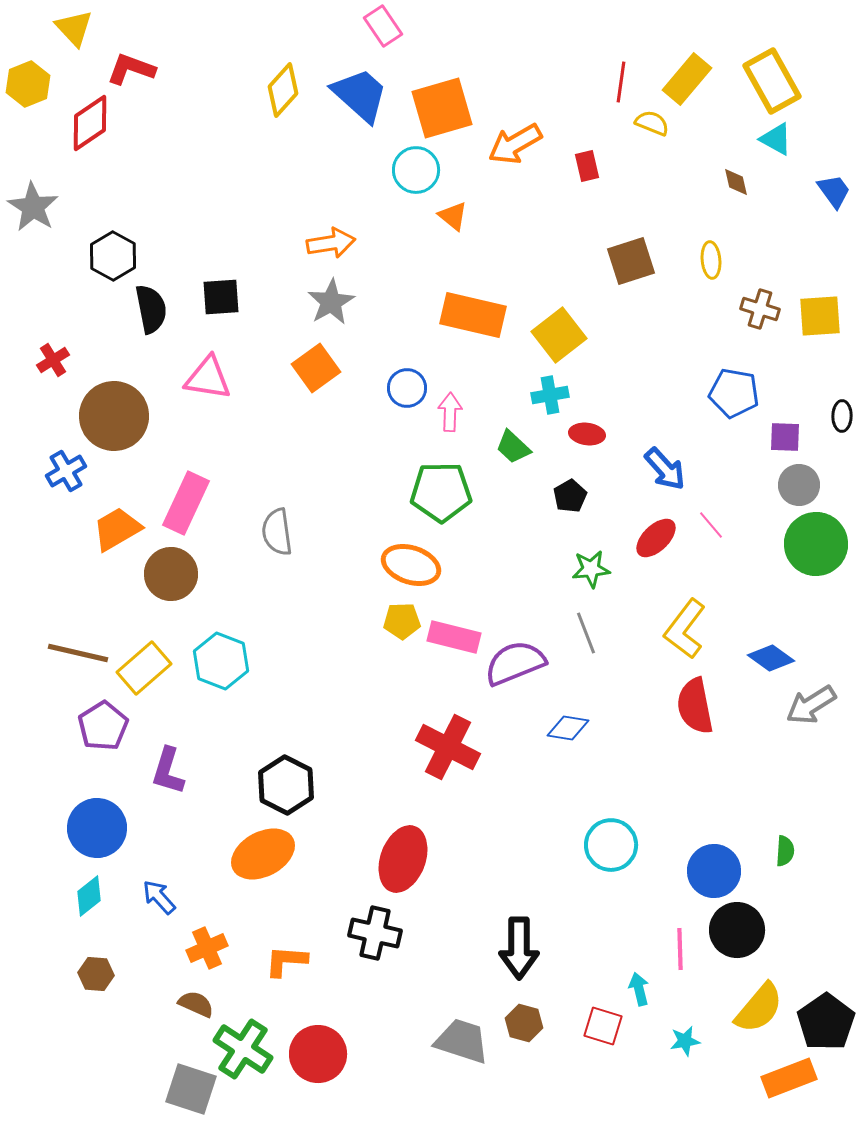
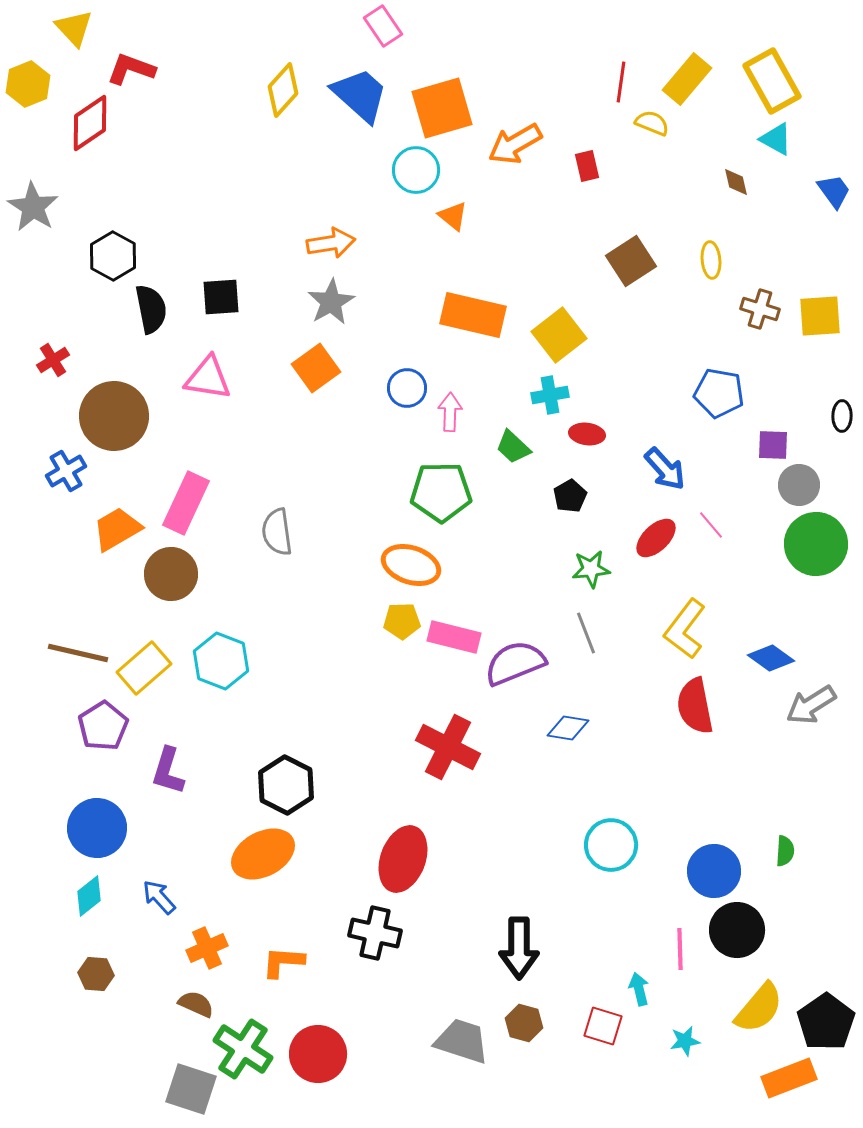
brown square at (631, 261): rotated 15 degrees counterclockwise
blue pentagon at (734, 393): moved 15 px left
purple square at (785, 437): moved 12 px left, 8 px down
orange L-shape at (286, 961): moved 3 px left, 1 px down
